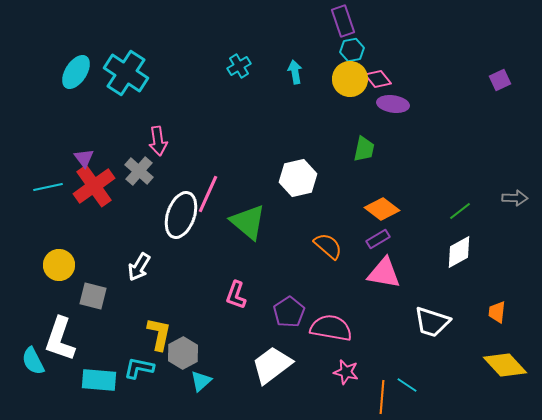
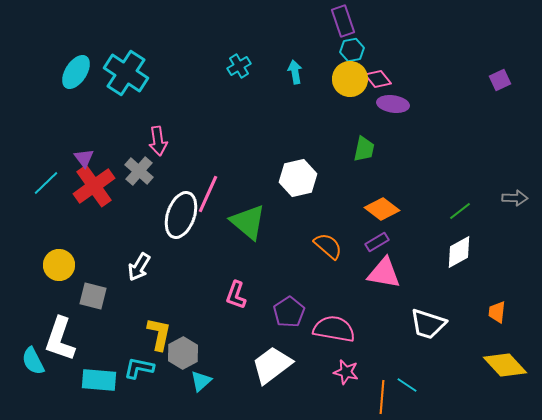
cyan line at (48, 187): moved 2 px left, 4 px up; rotated 32 degrees counterclockwise
purple rectangle at (378, 239): moved 1 px left, 3 px down
white trapezoid at (432, 322): moved 4 px left, 2 px down
pink semicircle at (331, 328): moved 3 px right, 1 px down
